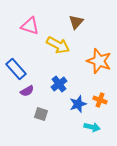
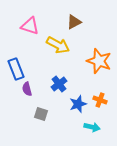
brown triangle: moved 2 px left; rotated 21 degrees clockwise
blue rectangle: rotated 20 degrees clockwise
purple semicircle: moved 2 px up; rotated 104 degrees clockwise
